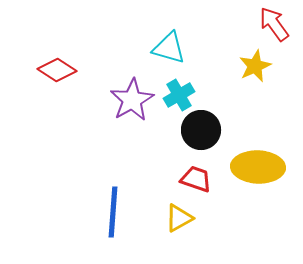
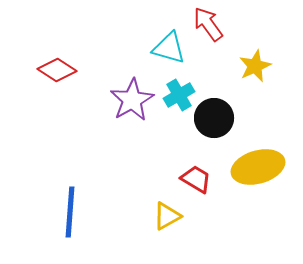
red arrow: moved 66 px left
black circle: moved 13 px right, 12 px up
yellow ellipse: rotated 18 degrees counterclockwise
red trapezoid: rotated 12 degrees clockwise
blue line: moved 43 px left
yellow triangle: moved 12 px left, 2 px up
